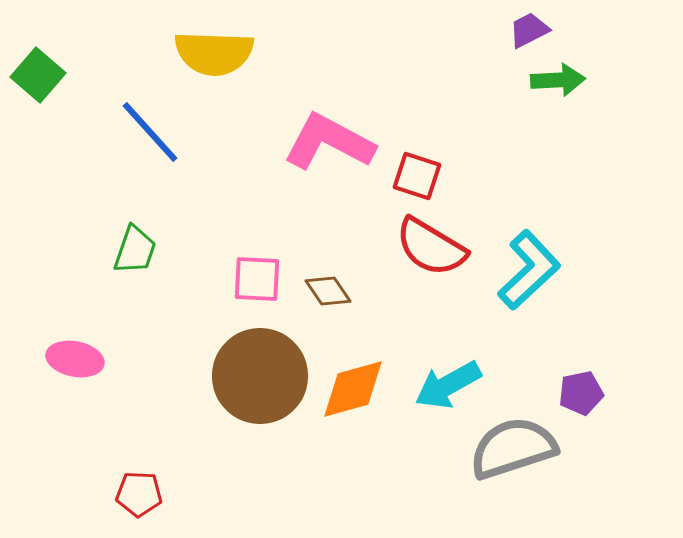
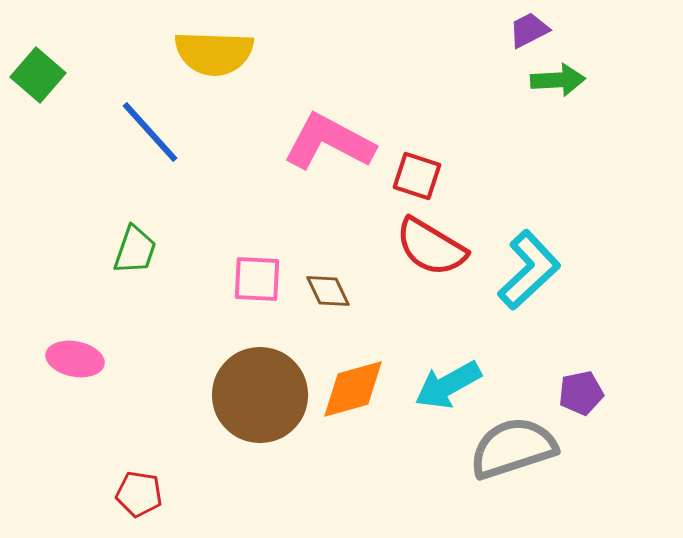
brown diamond: rotated 9 degrees clockwise
brown circle: moved 19 px down
red pentagon: rotated 6 degrees clockwise
